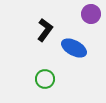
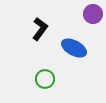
purple circle: moved 2 px right
black L-shape: moved 5 px left, 1 px up
